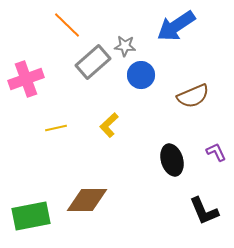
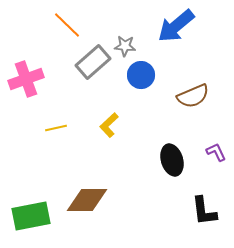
blue arrow: rotated 6 degrees counterclockwise
black L-shape: rotated 16 degrees clockwise
